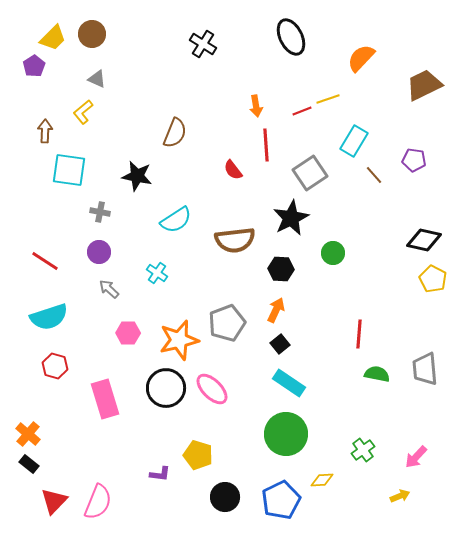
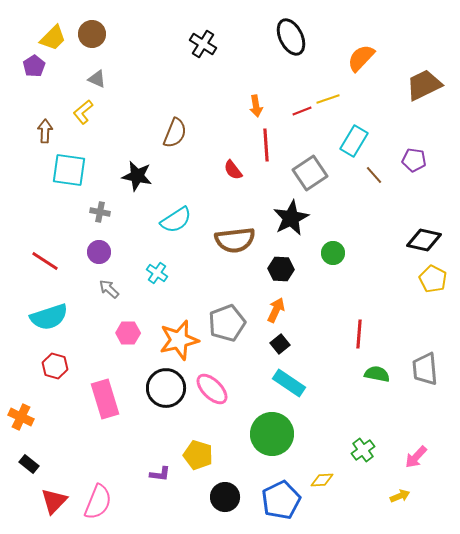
orange cross at (28, 434): moved 7 px left, 17 px up; rotated 15 degrees counterclockwise
green circle at (286, 434): moved 14 px left
